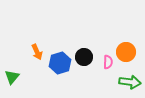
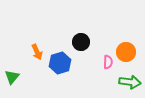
black circle: moved 3 px left, 15 px up
